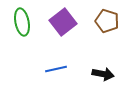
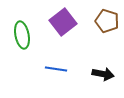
green ellipse: moved 13 px down
blue line: rotated 20 degrees clockwise
